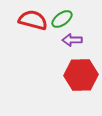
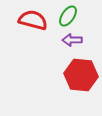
green ellipse: moved 6 px right, 3 px up; rotated 20 degrees counterclockwise
red hexagon: rotated 8 degrees clockwise
